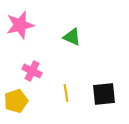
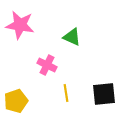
pink star: rotated 24 degrees clockwise
pink cross: moved 15 px right, 6 px up
